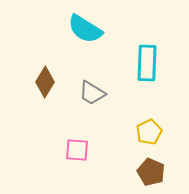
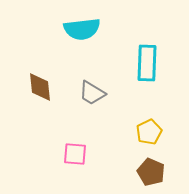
cyan semicircle: moved 3 px left; rotated 39 degrees counterclockwise
brown diamond: moved 5 px left, 5 px down; rotated 36 degrees counterclockwise
pink square: moved 2 px left, 4 px down
